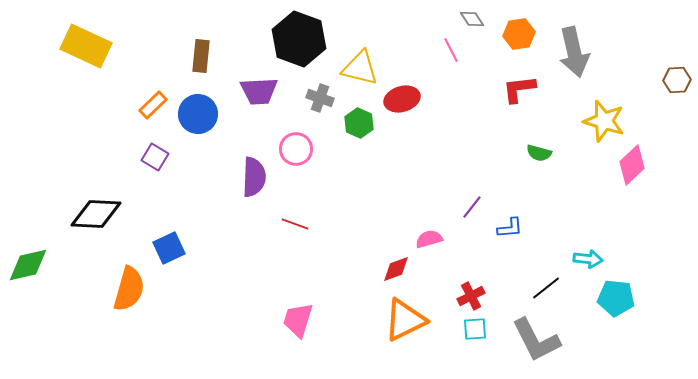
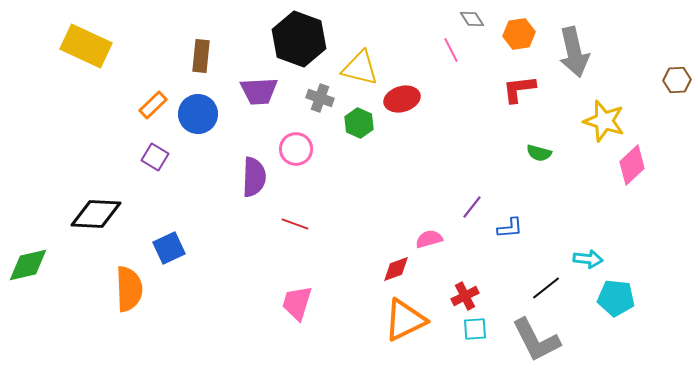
orange semicircle: rotated 18 degrees counterclockwise
red cross: moved 6 px left
pink trapezoid: moved 1 px left, 17 px up
